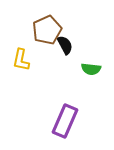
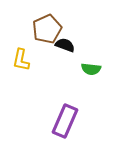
brown pentagon: moved 1 px up
black semicircle: rotated 42 degrees counterclockwise
